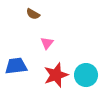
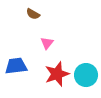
red star: moved 1 px right, 1 px up
